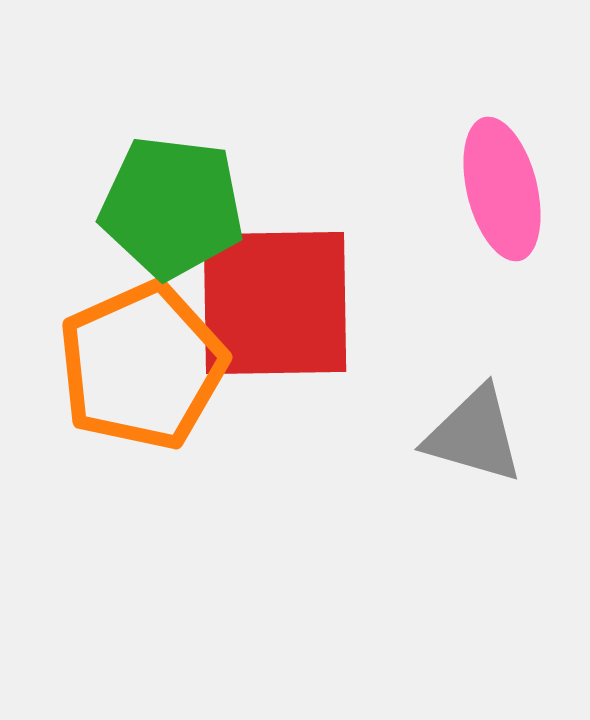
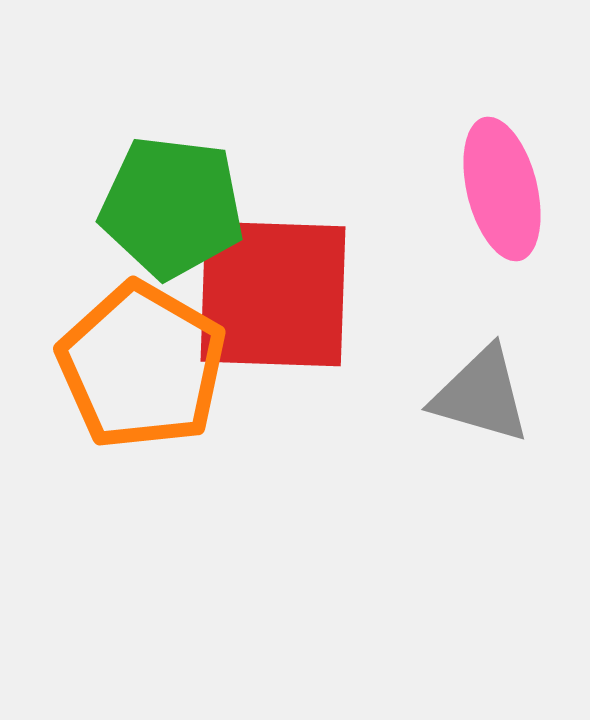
red square: moved 2 px left, 9 px up; rotated 3 degrees clockwise
orange pentagon: rotated 18 degrees counterclockwise
gray triangle: moved 7 px right, 40 px up
